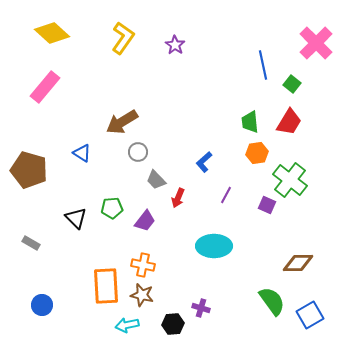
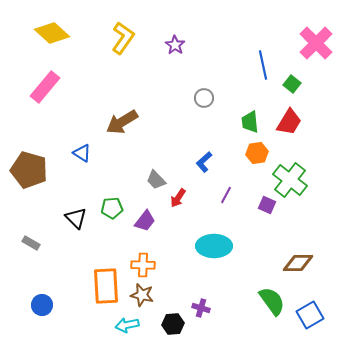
gray circle: moved 66 px right, 54 px up
red arrow: rotated 12 degrees clockwise
orange cross: rotated 10 degrees counterclockwise
